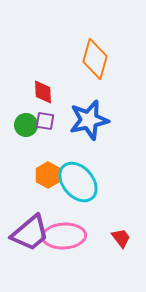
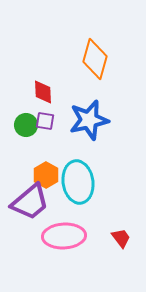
orange hexagon: moved 2 px left
cyan ellipse: rotated 33 degrees clockwise
purple trapezoid: moved 31 px up
